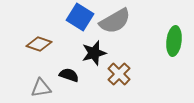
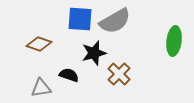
blue square: moved 2 px down; rotated 28 degrees counterclockwise
